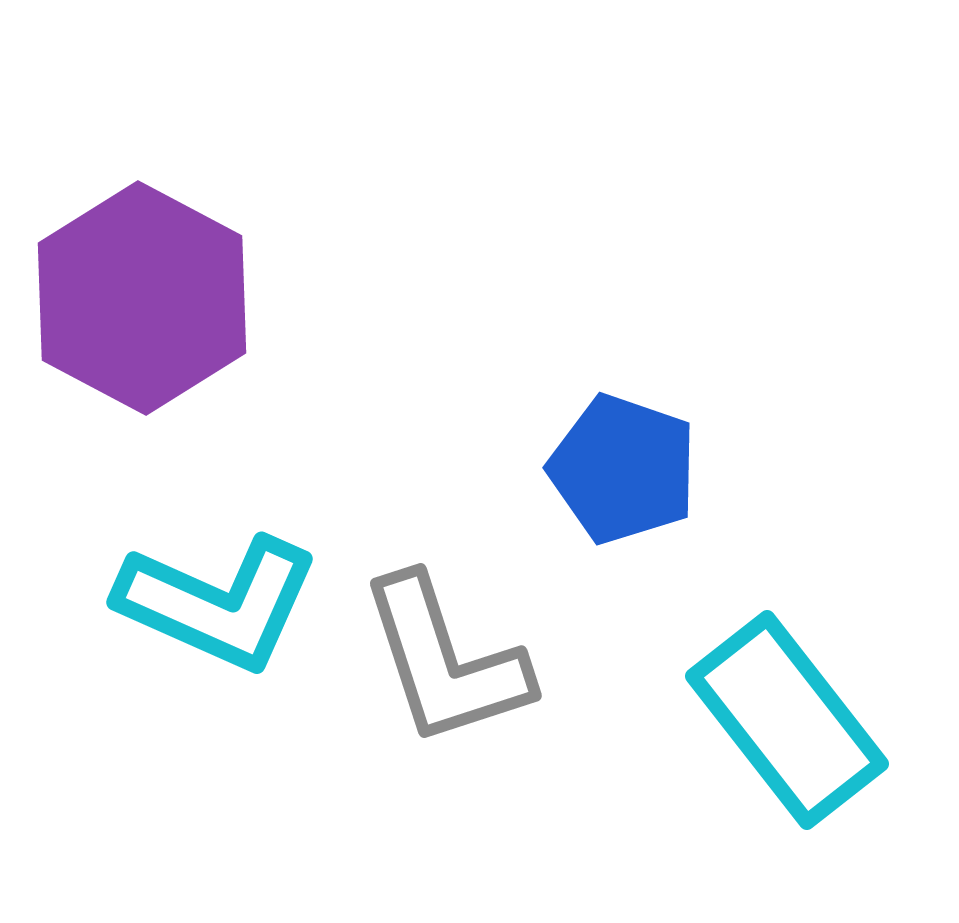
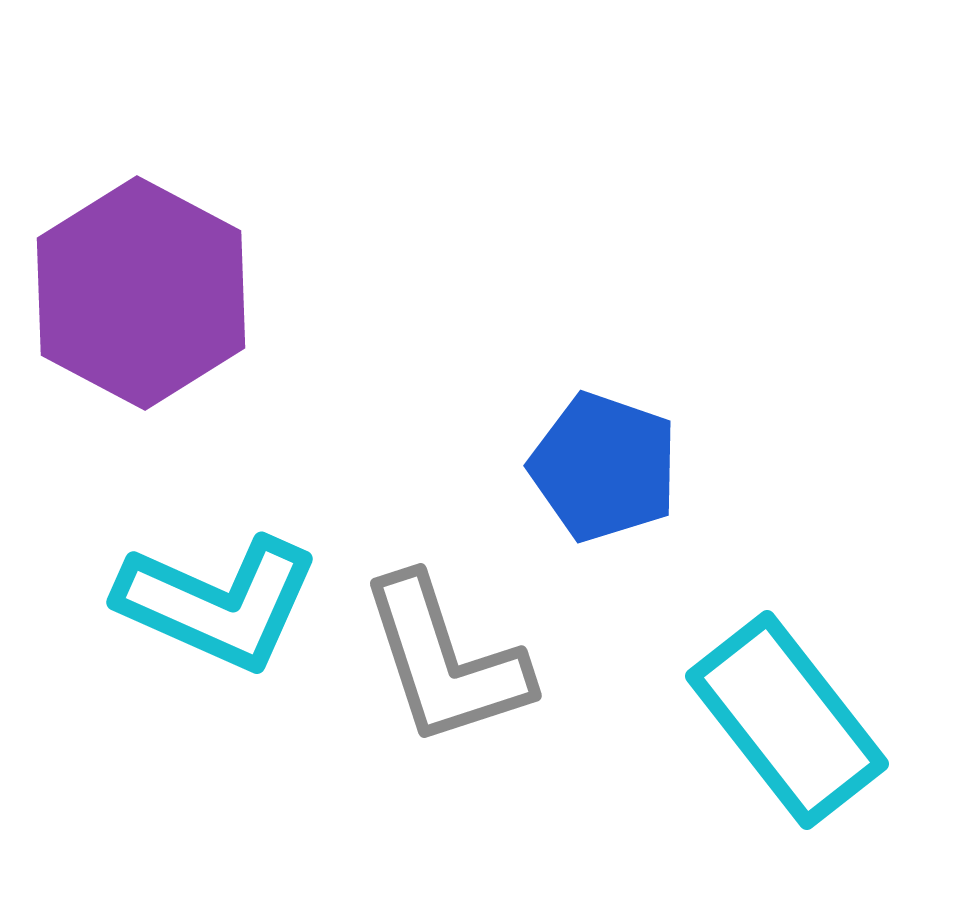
purple hexagon: moved 1 px left, 5 px up
blue pentagon: moved 19 px left, 2 px up
